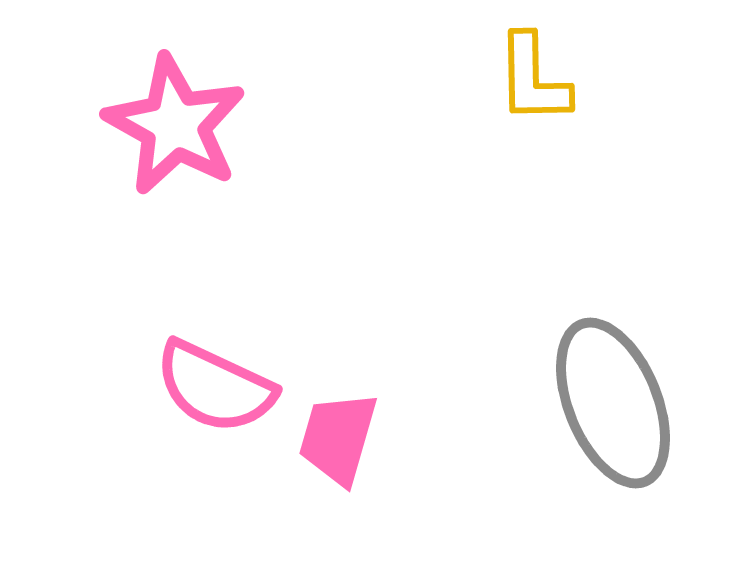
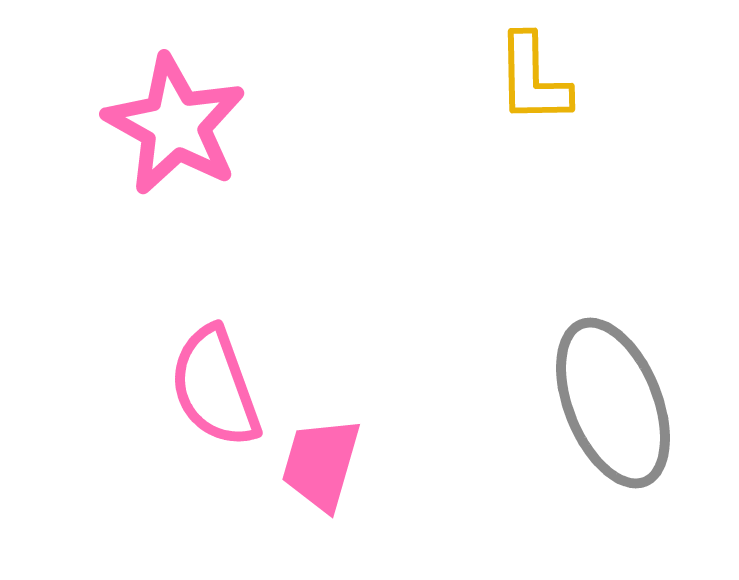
pink semicircle: rotated 45 degrees clockwise
pink trapezoid: moved 17 px left, 26 px down
